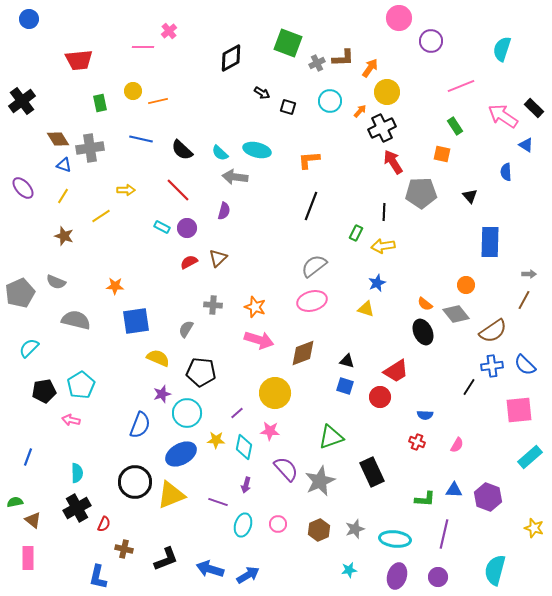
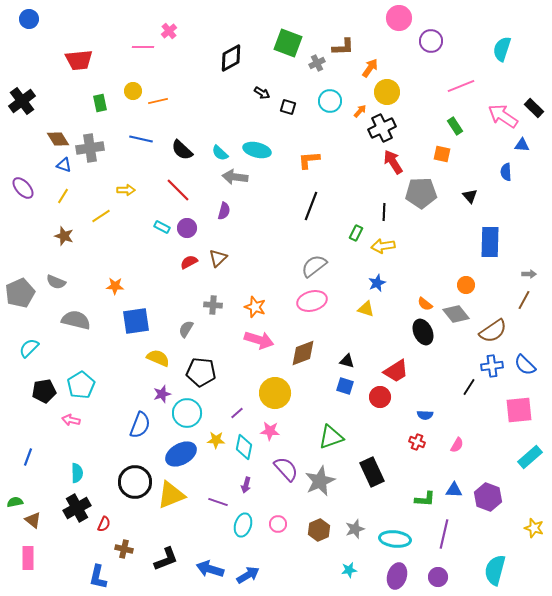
brown L-shape at (343, 58): moved 11 px up
blue triangle at (526, 145): moved 4 px left; rotated 28 degrees counterclockwise
